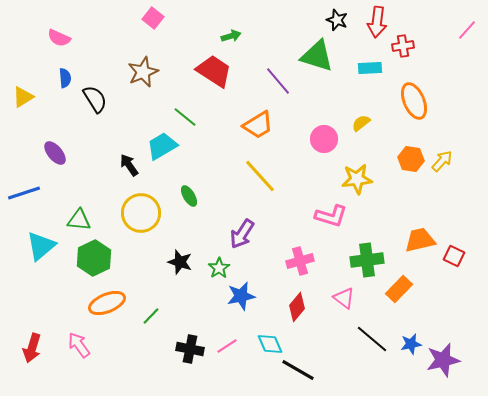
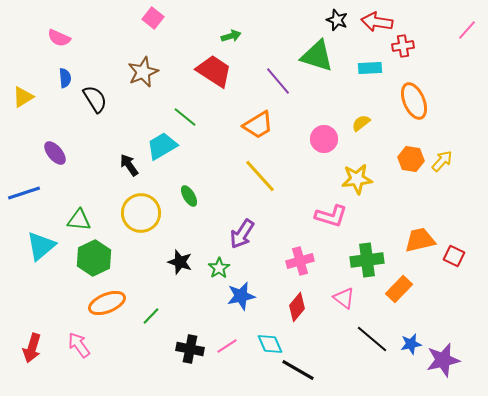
red arrow at (377, 22): rotated 92 degrees clockwise
